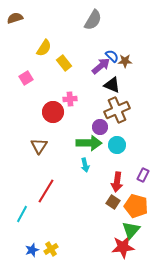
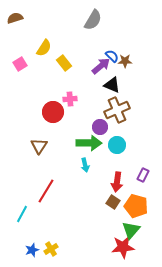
pink square: moved 6 px left, 14 px up
